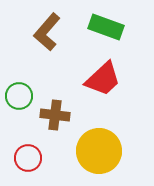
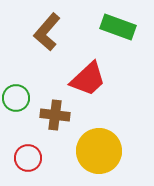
green rectangle: moved 12 px right
red trapezoid: moved 15 px left
green circle: moved 3 px left, 2 px down
